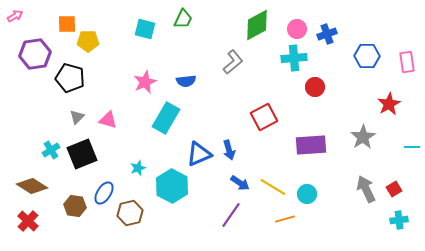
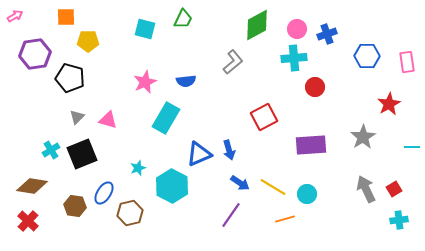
orange square at (67, 24): moved 1 px left, 7 px up
brown diamond at (32, 186): rotated 24 degrees counterclockwise
